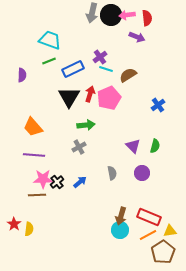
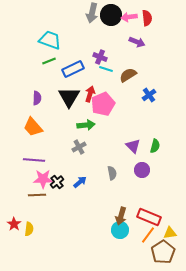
pink arrow: moved 2 px right, 2 px down
purple arrow: moved 5 px down
purple cross: rotated 32 degrees counterclockwise
purple semicircle: moved 15 px right, 23 px down
pink pentagon: moved 6 px left, 6 px down
blue cross: moved 9 px left, 10 px up
purple line: moved 5 px down
purple circle: moved 3 px up
yellow triangle: moved 2 px down
orange line: rotated 24 degrees counterclockwise
